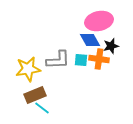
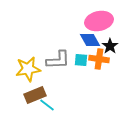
black star: moved 1 px left; rotated 21 degrees counterclockwise
cyan line: moved 5 px right, 3 px up
